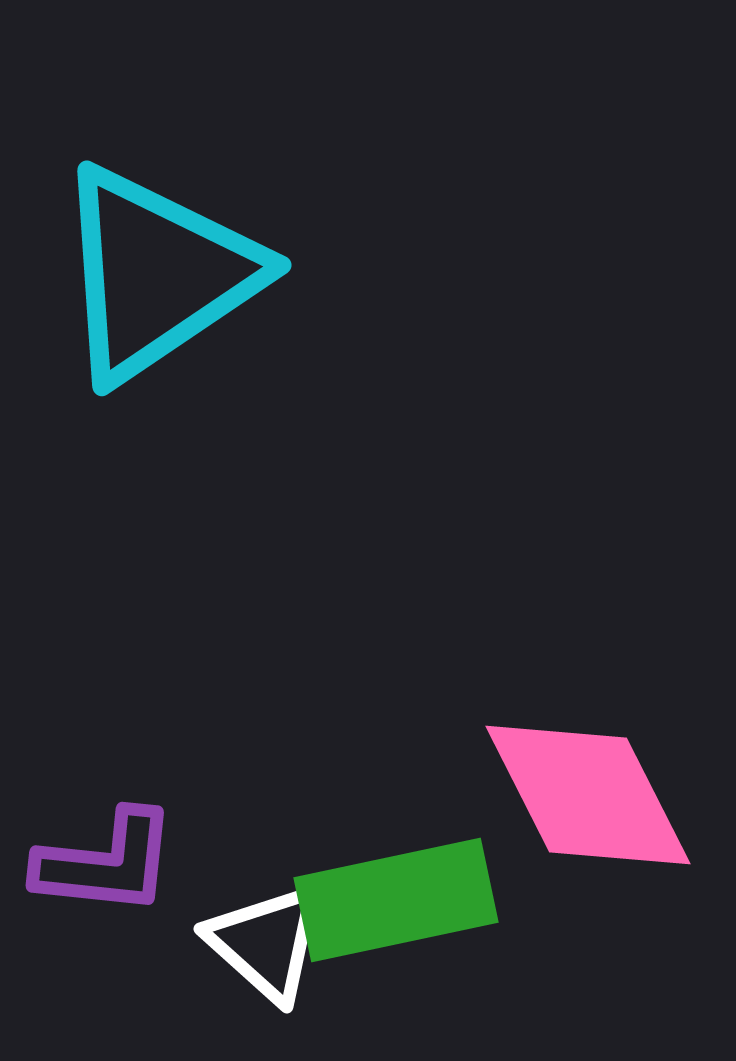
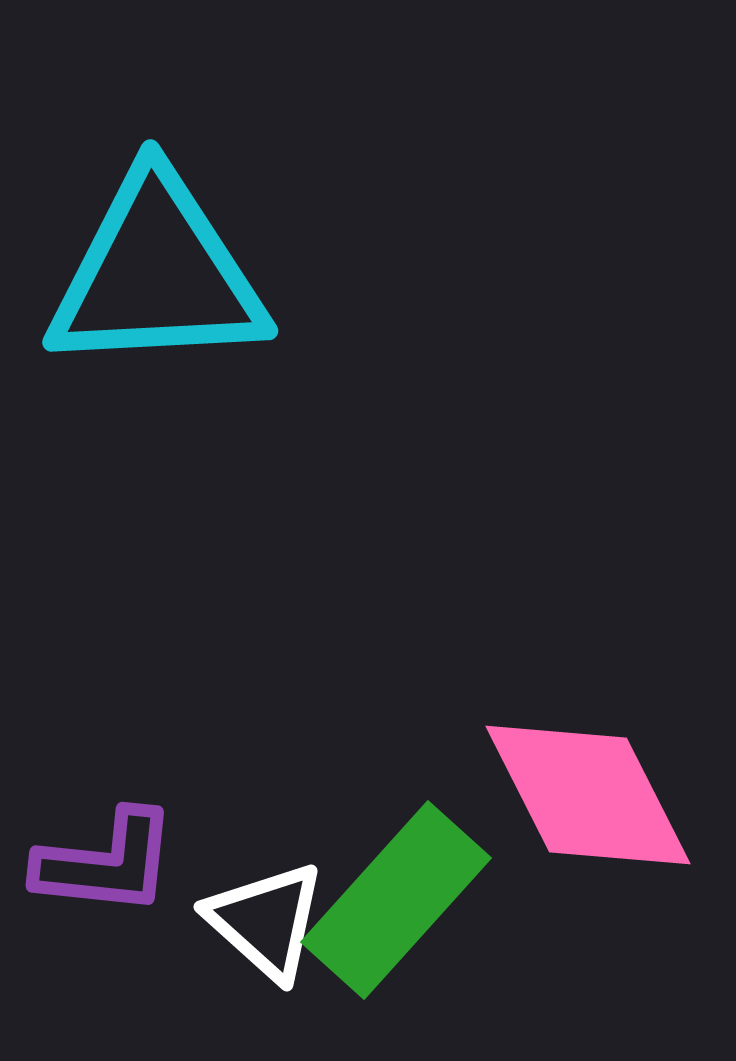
cyan triangle: rotated 31 degrees clockwise
green rectangle: rotated 36 degrees counterclockwise
white triangle: moved 22 px up
